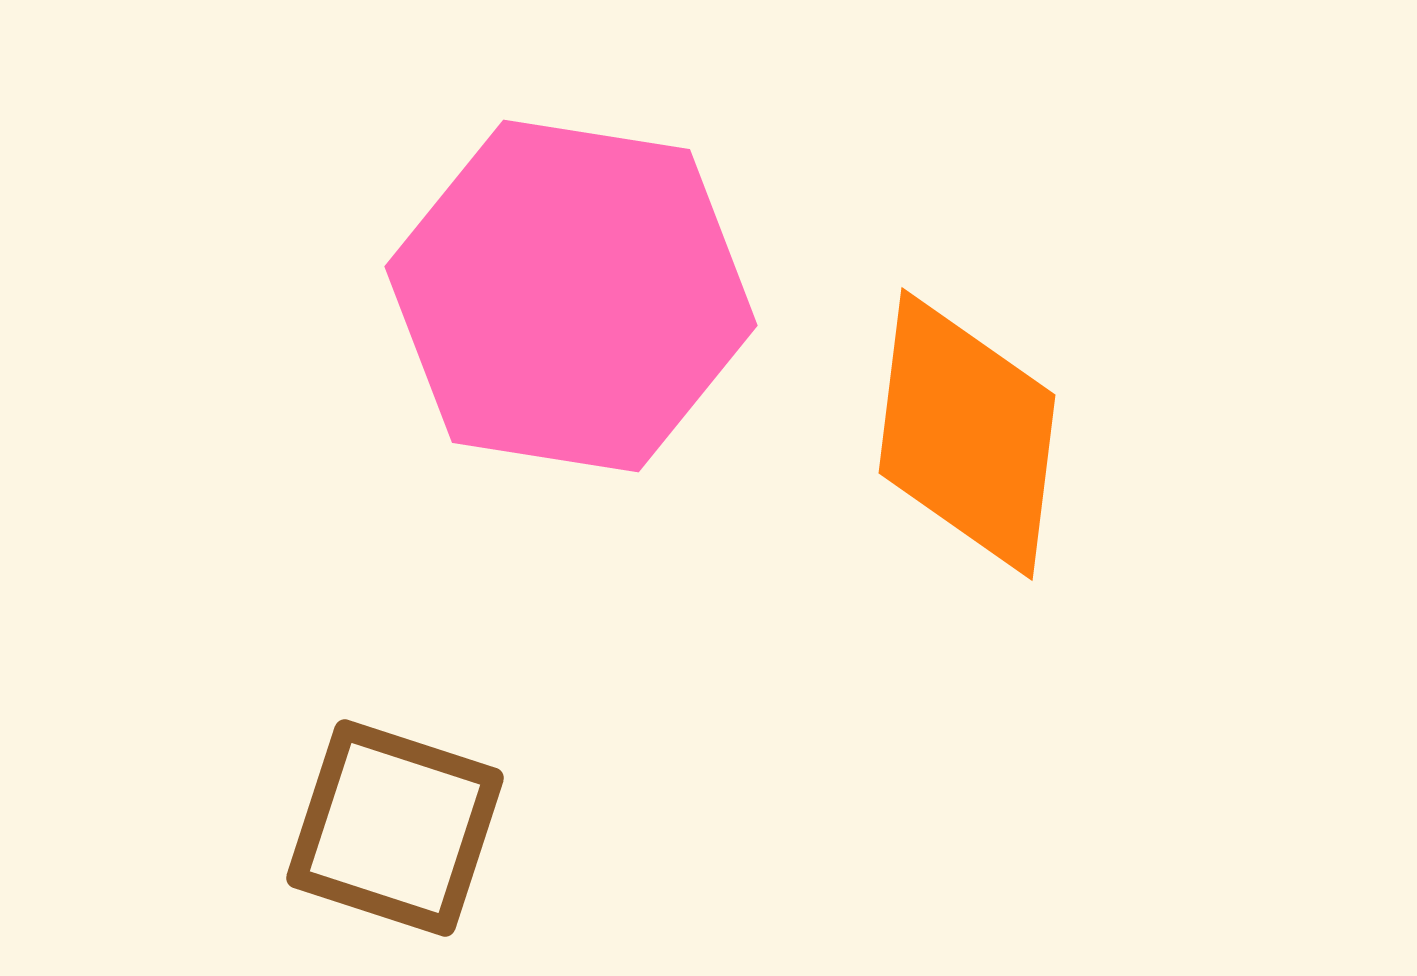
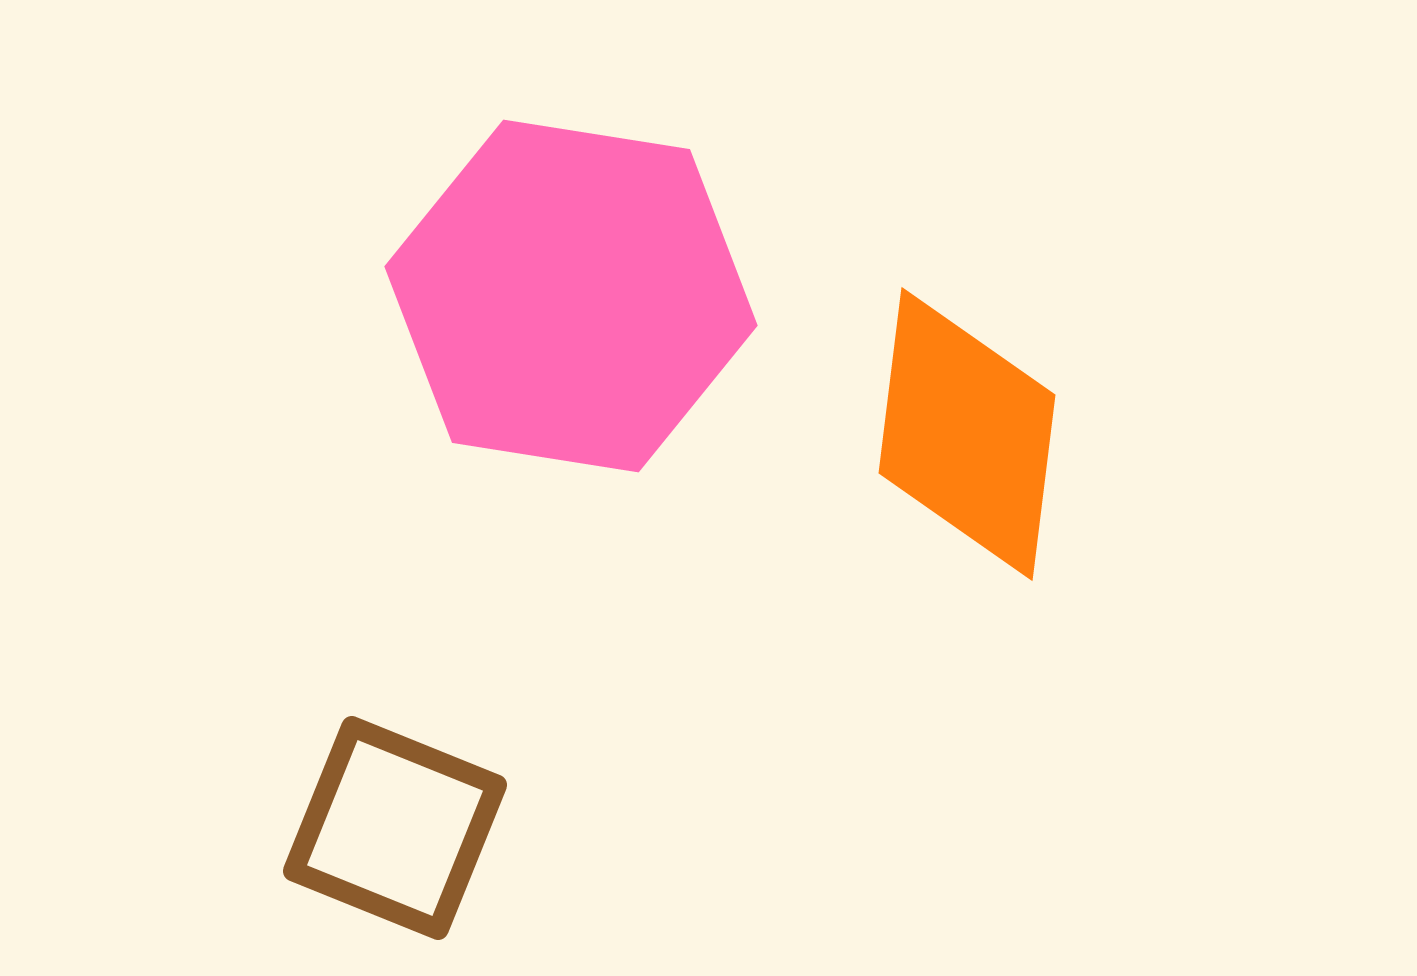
brown square: rotated 4 degrees clockwise
